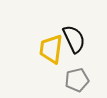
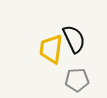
gray pentagon: rotated 10 degrees clockwise
